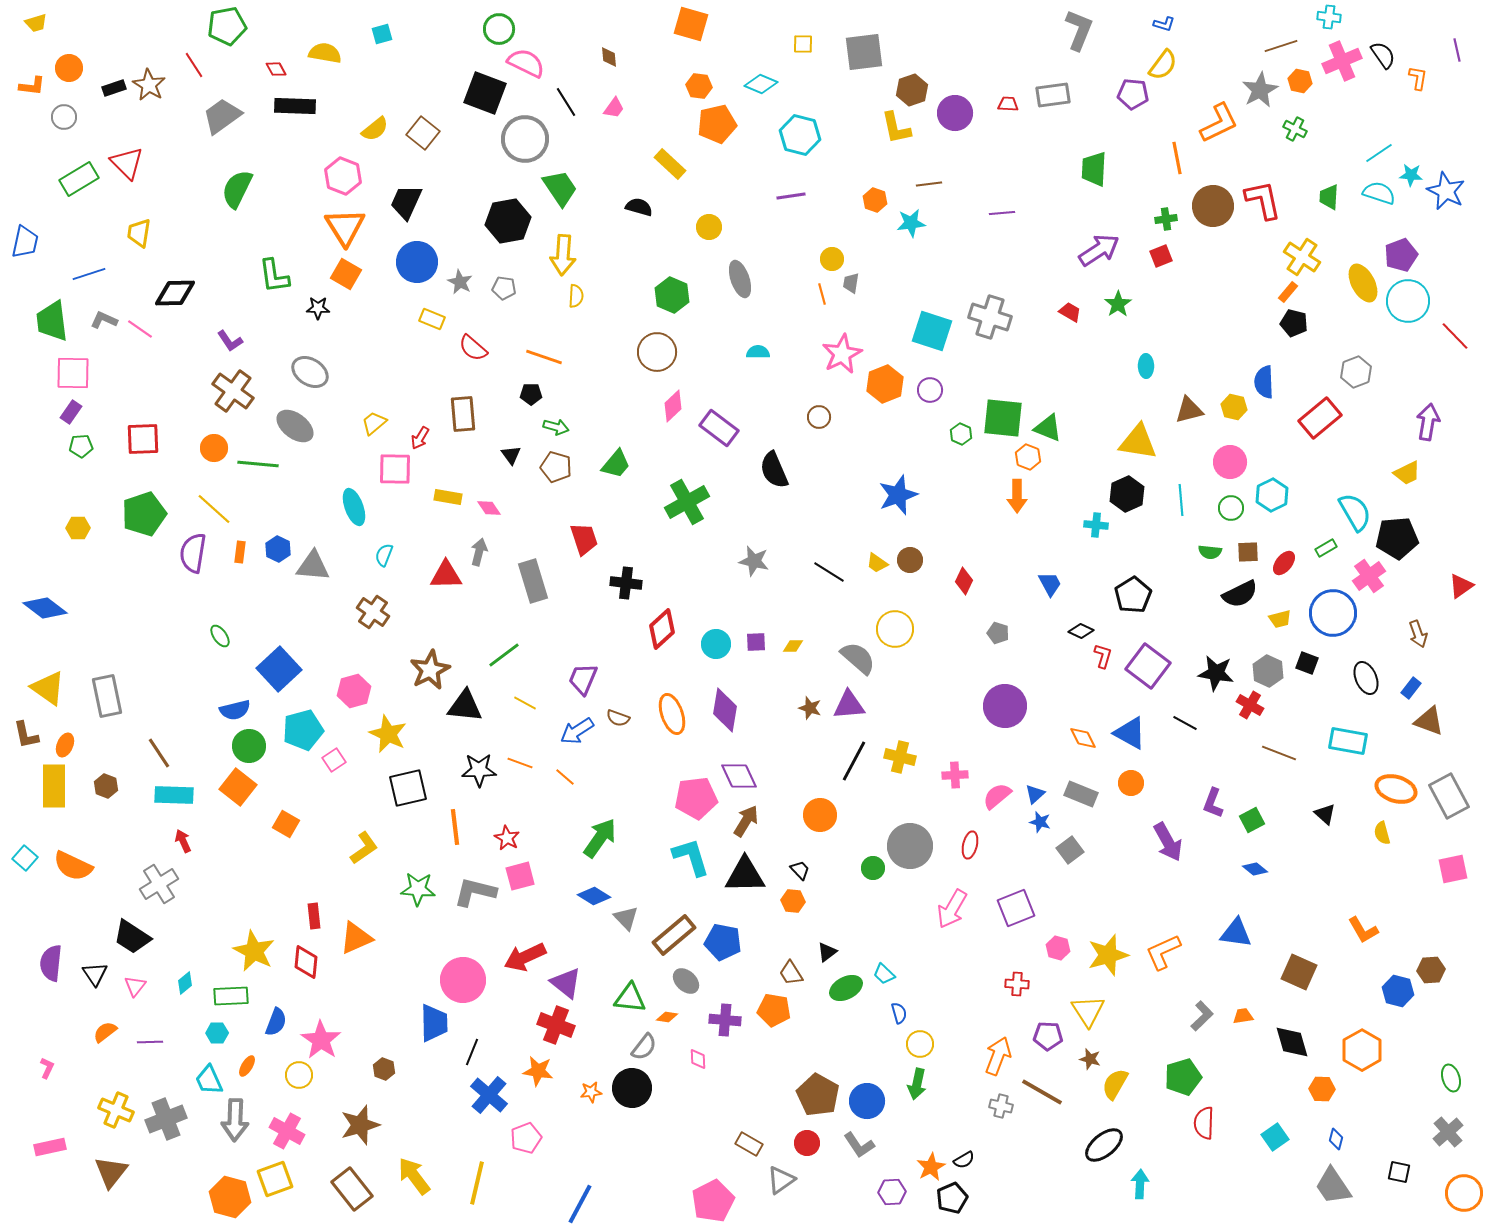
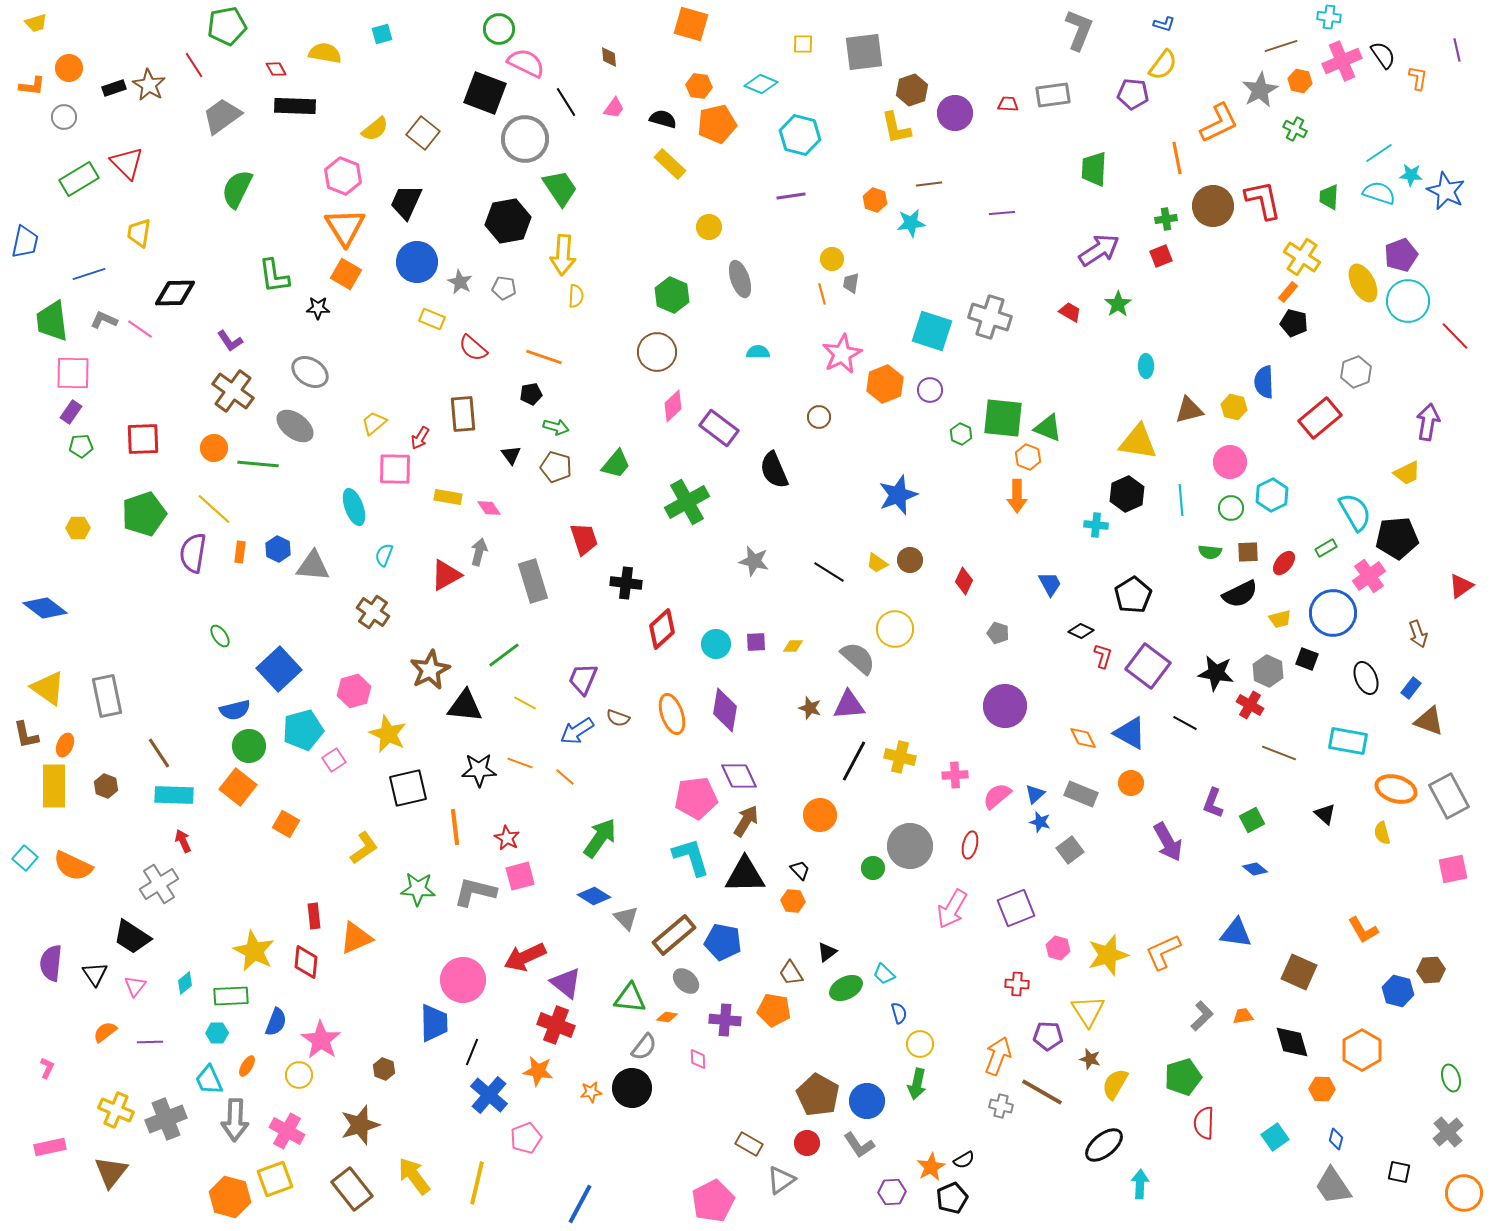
black semicircle at (639, 207): moved 24 px right, 88 px up
black pentagon at (531, 394): rotated 10 degrees counterclockwise
red triangle at (446, 575): rotated 28 degrees counterclockwise
black square at (1307, 663): moved 4 px up
